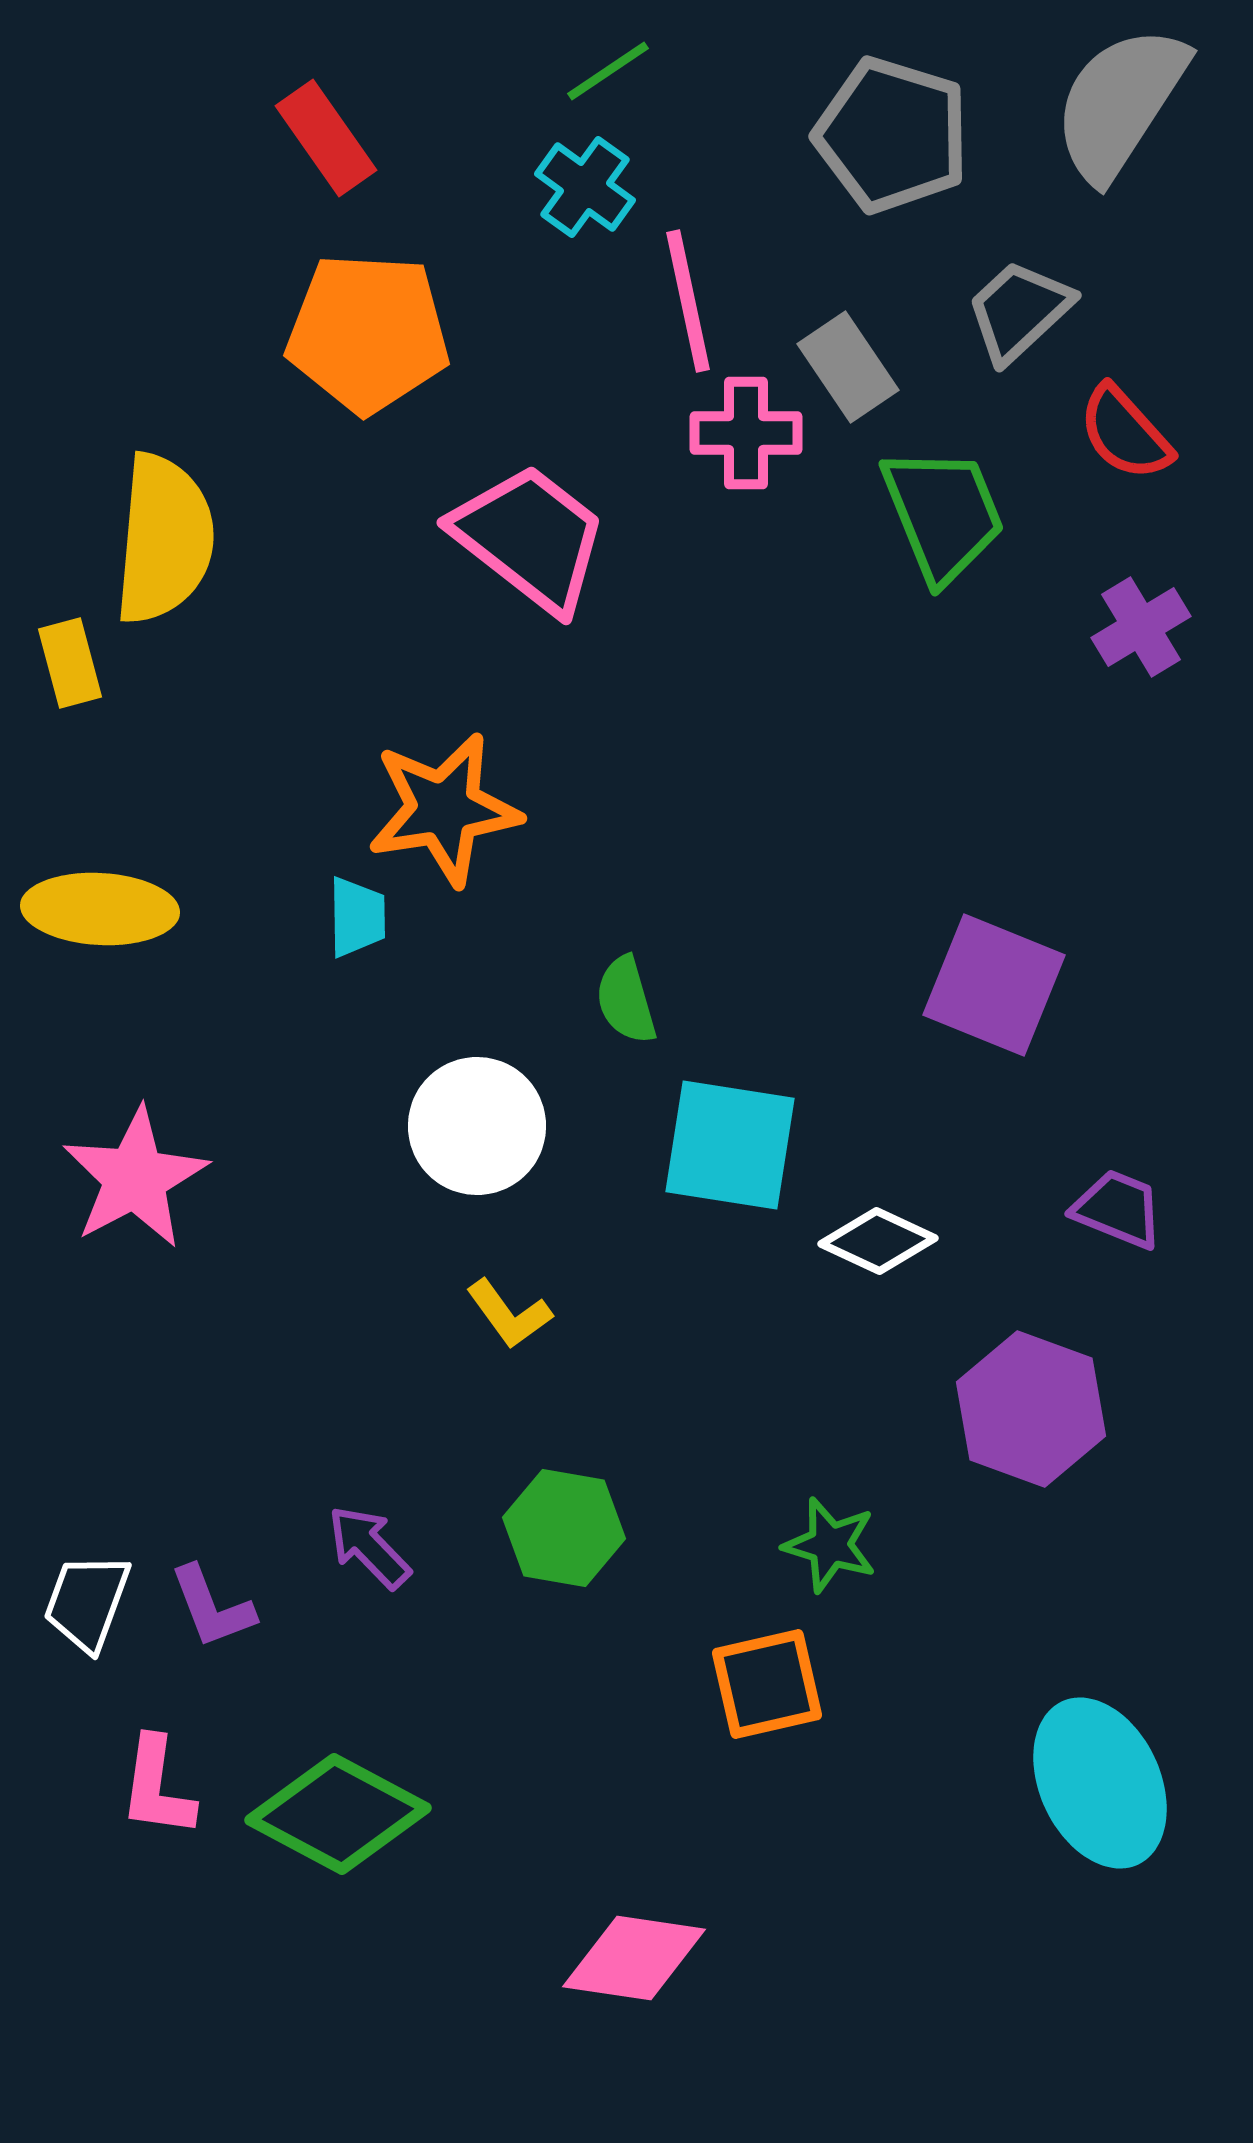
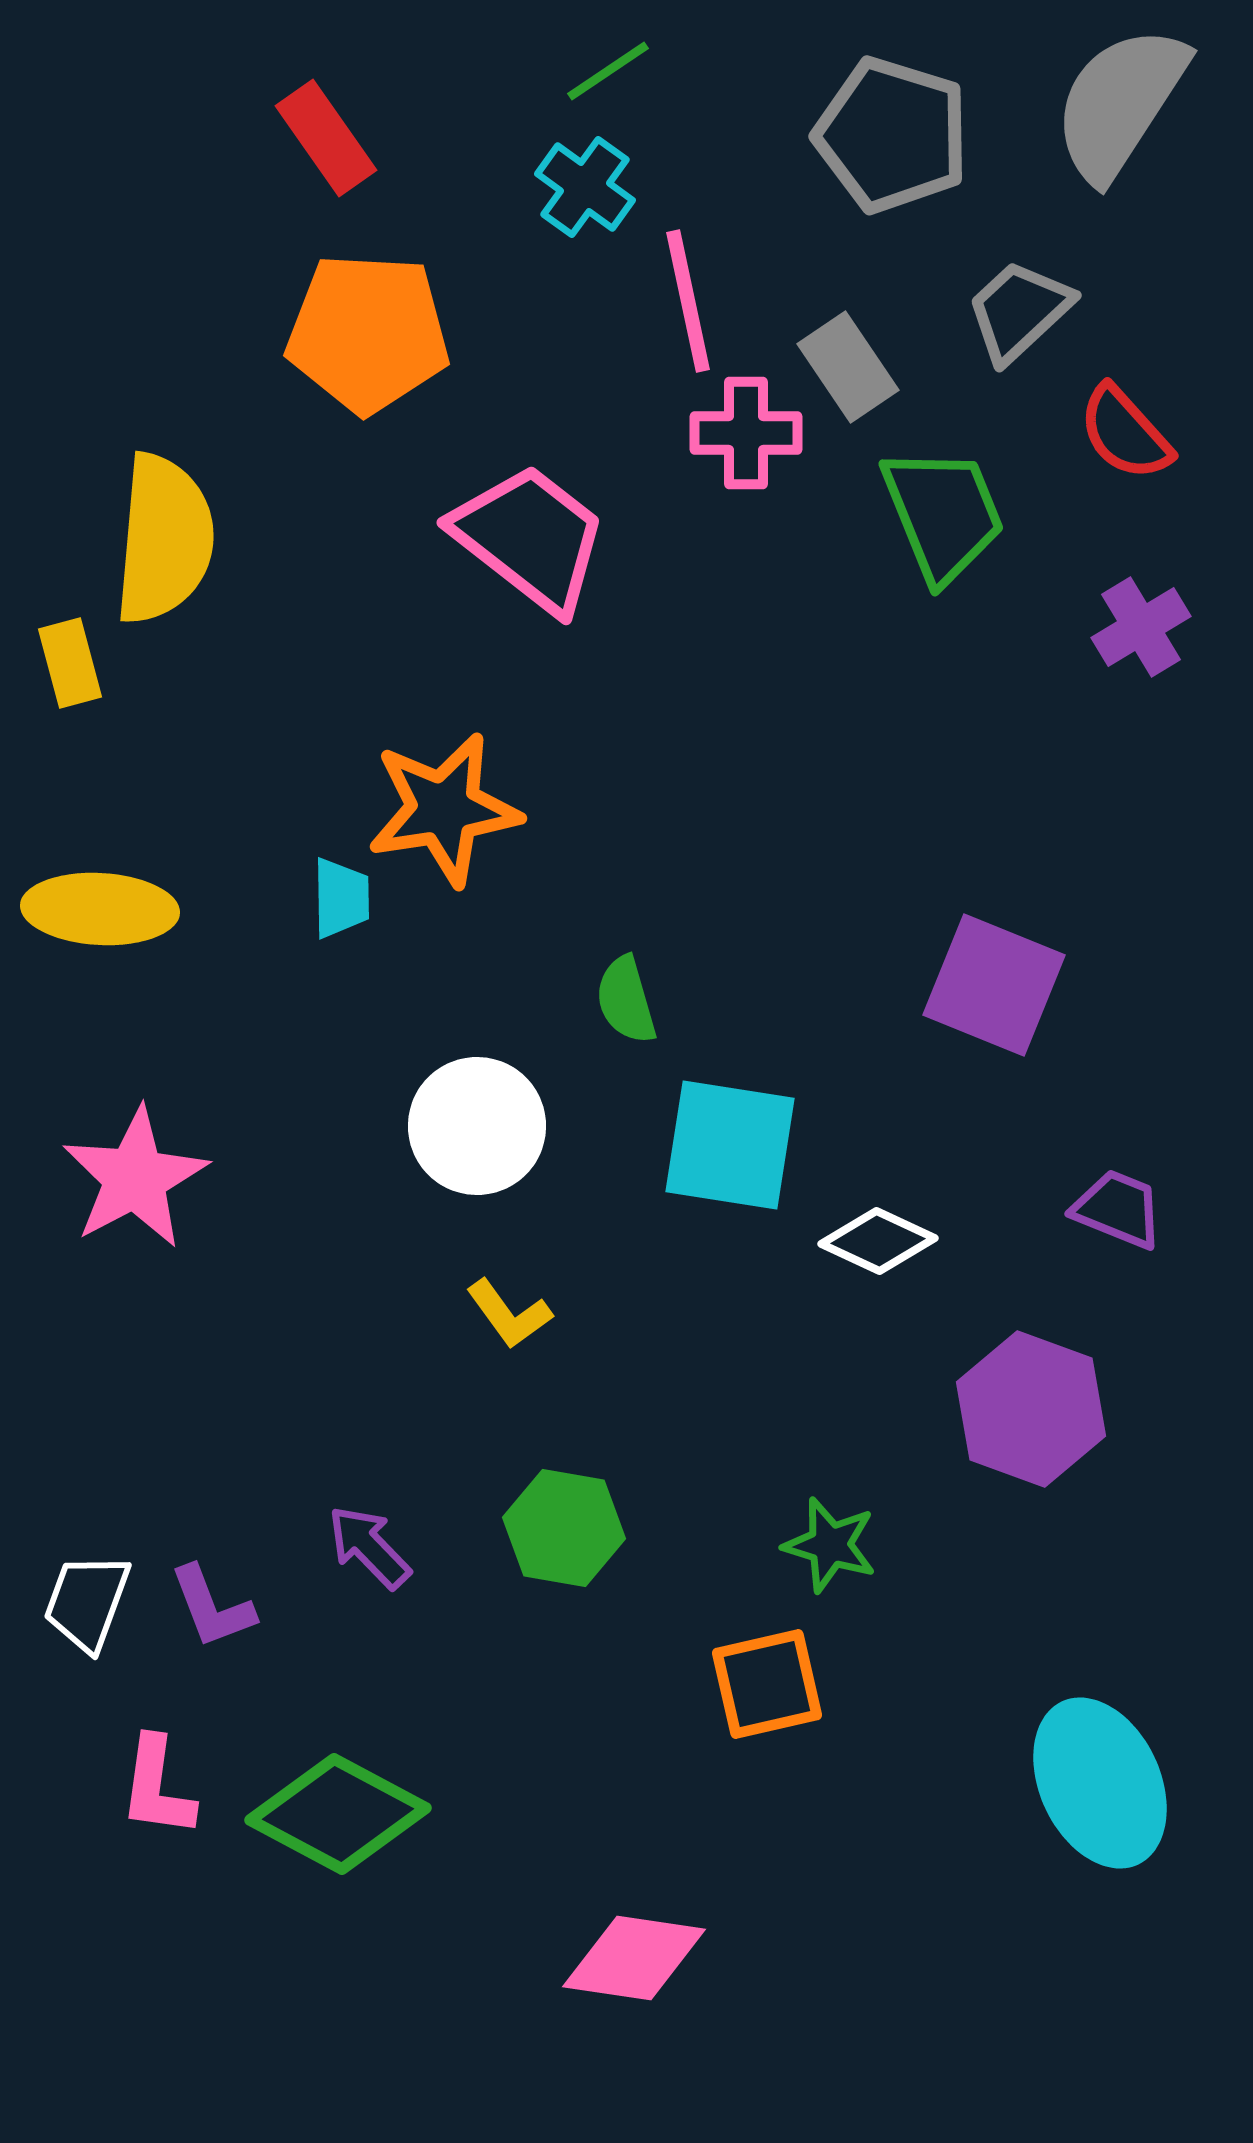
cyan trapezoid: moved 16 px left, 19 px up
